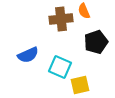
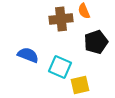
blue semicircle: rotated 135 degrees counterclockwise
